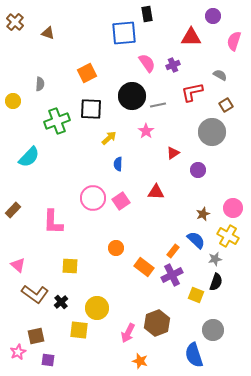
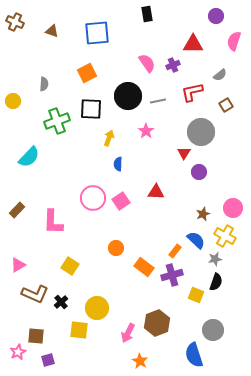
purple circle at (213, 16): moved 3 px right
brown cross at (15, 22): rotated 18 degrees counterclockwise
brown triangle at (48, 33): moved 4 px right, 2 px up
blue square at (124, 33): moved 27 px left
red triangle at (191, 37): moved 2 px right, 7 px down
gray semicircle at (220, 75): rotated 112 degrees clockwise
gray semicircle at (40, 84): moved 4 px right
black circle at (132, 96): moved 4 px left
gray line at (158, 105): moved 4 px up
gray circle at (212, 132): moved 11 px left
yellow arrow at (109, 138): rotated 28 degrees counterclockwise
red triangle at (173, 153): moved 11 px right; rotated 24 degrees counterclockwise
purple circle at (198, 170): moved 1 px right, 2 px down
brown rectangle at (13, 210): moved 4 px right
yellow cross at (228, 236): moved 3 px left
orange rectangle at (173, 251): moved 2 px right
pink triangle at (18, 265): rotated 49 degrees clockwise
yellow square at (70, 266): rotated 30 degrees clockwise
purple cross at (172, 275): rotated 10 degrees clockwise
brown L-shape at (35, 294): rotated 12 degrees counterclockwise
brown square at (36, 336): rotated 18 degrees clockwise
purple square at (48, 360): rotated 24 degrees counterclockwise
orange star at (140, 361): rotated 14 degrees clockwise
